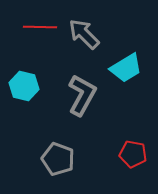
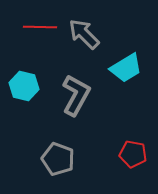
gray L-shape: moved 6 px left
